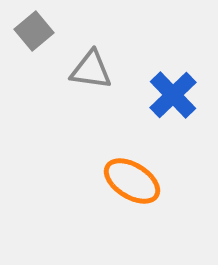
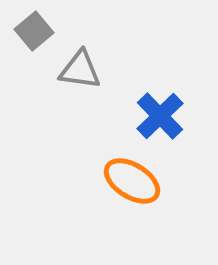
gray triangle: moved 11 px left
blue cross: moved 13 px left, 21 px down
